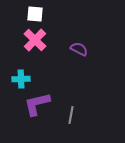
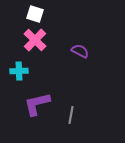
white square: rotated 12 degrees clockwise
purple semicircle: moved 1 px right, 2 px down
cyan cross: moved 2 px left, 8 px up
